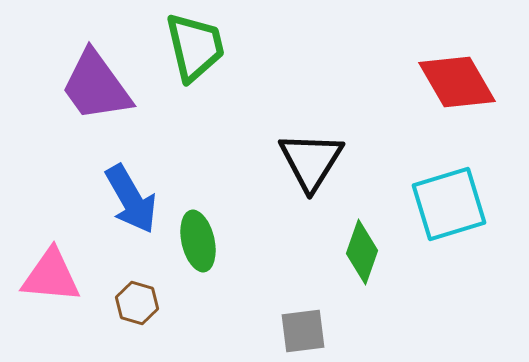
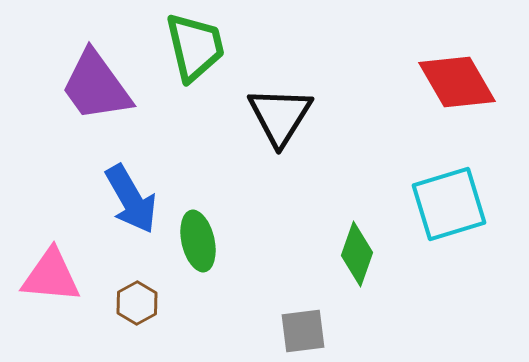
black triangle: moved 31 px left, 45 px up
green diamond: moved 5 px left, 2 px down
brown hexagon: rotated 15 degrees clockwise
